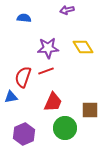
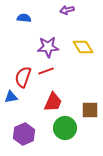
purple star: moved 1 px up
